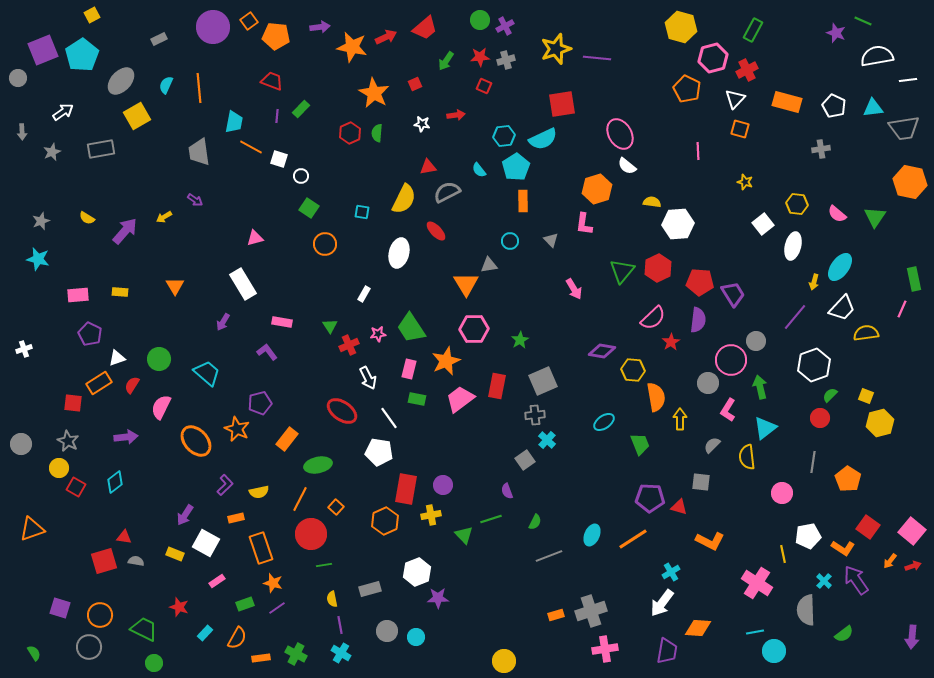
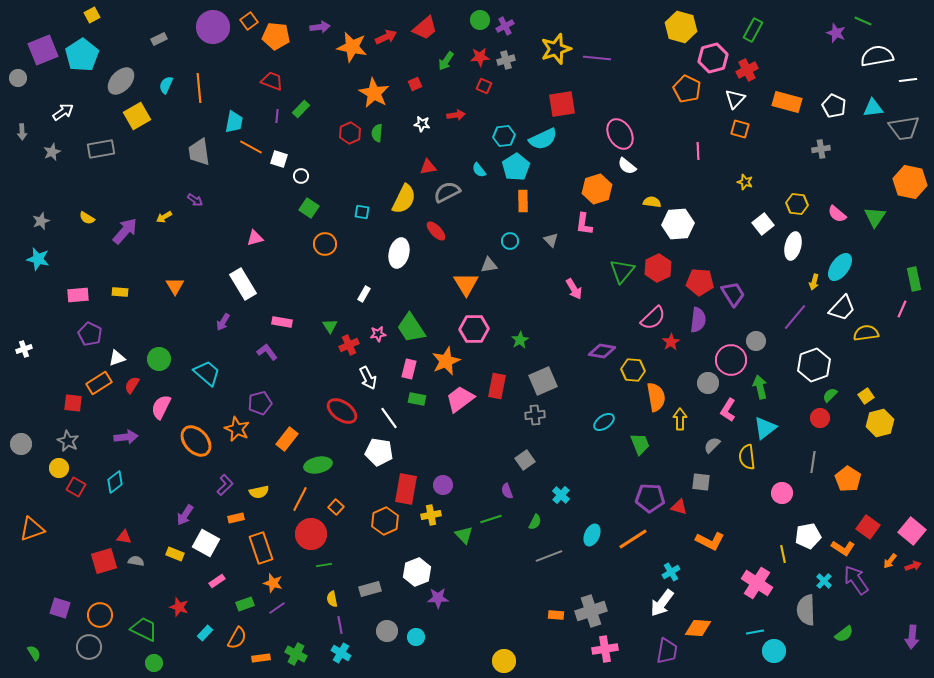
yellow square at (866, 396): rotated 35 degrees clockwise
cyan cross at (547, 440): moved 14 px right, 55 px down
orange rectangle at (556, 615): rotated 21 degrees clockwise
